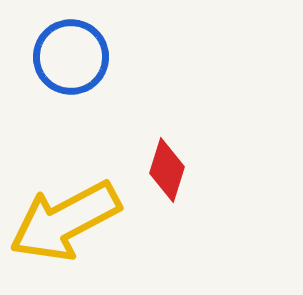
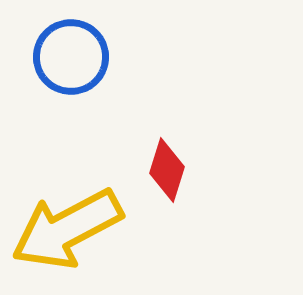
yellow arrow: moved 2 px right, 8 px down
